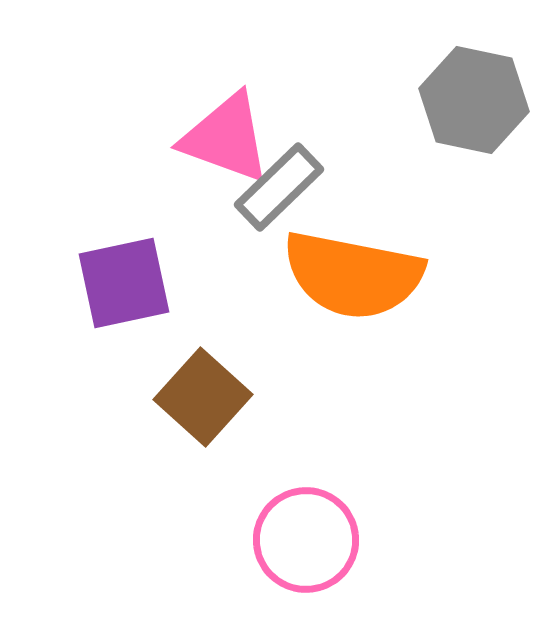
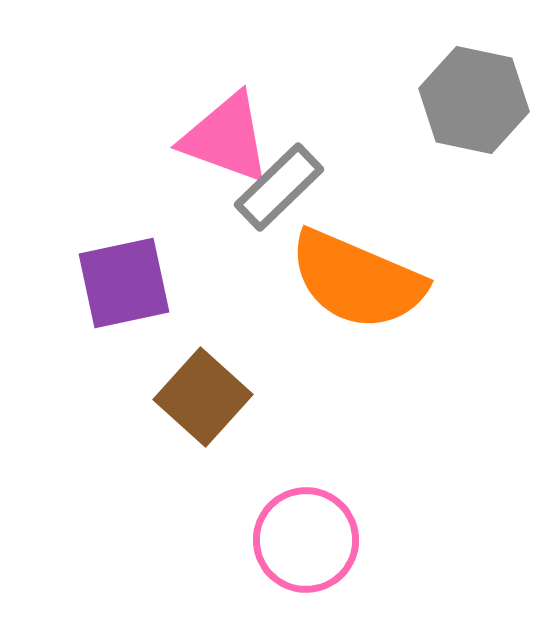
orange semicircle: moved 4 px right, 5 px down; rotated 12 degrees clockwise
